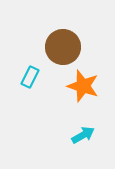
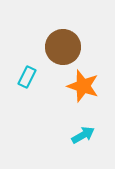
cyan rectangle: moved 3 px left
